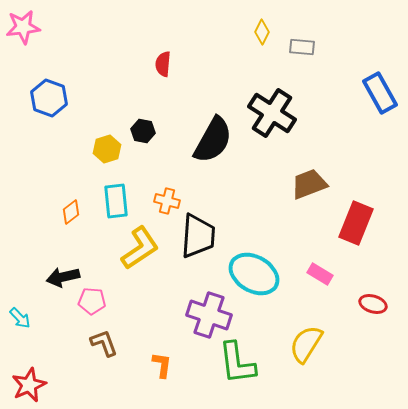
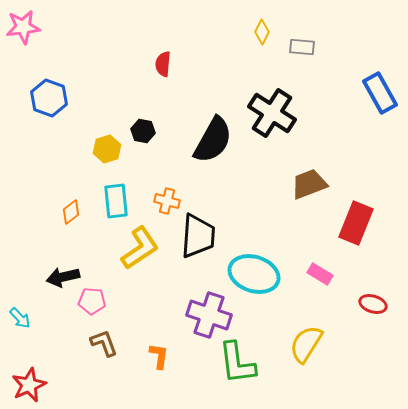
cyan ellipse: rotated 12 degrees counterclockwise
orange L-shape: moved 3 px left, 9 px up
